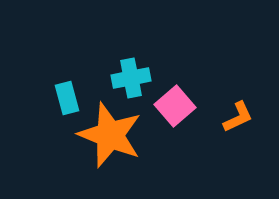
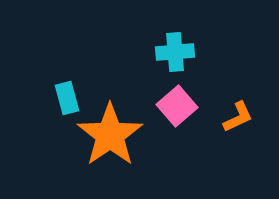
cyan cross: moved 44 px right, 26 px up; rotated 6 degrees clockwise
pink square: moved 2 px right
orange star: rotated 16 degrees clockwise
